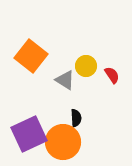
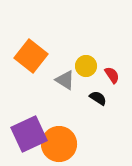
black semicircle: moved 22 px right, 20 px up; rotated 54 degrees counterclockwise
orange circle: moved 4 px left, 2 px down
